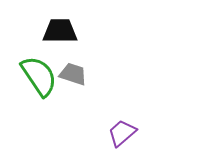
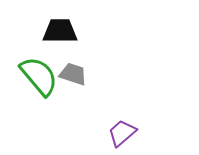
green semicircle: rotated 6 degrees counterclockwise
